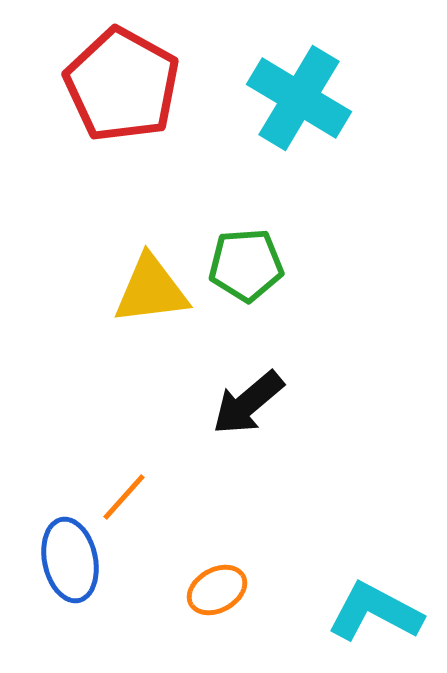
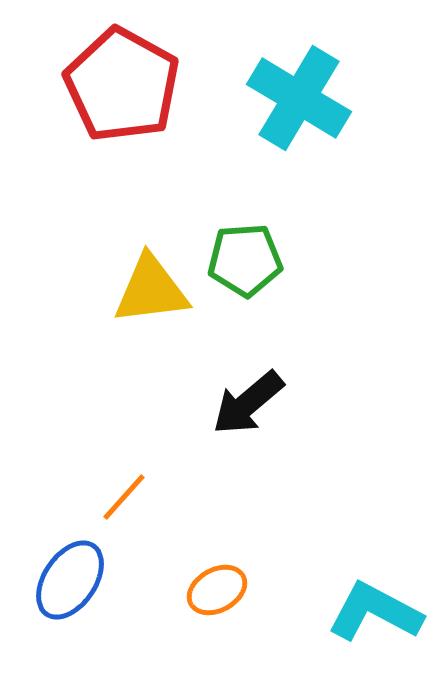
green pentagon: moved 1 px left, 5 px up
blue ellipse: moved 20 px down; rotated 46 degrees clockwise
